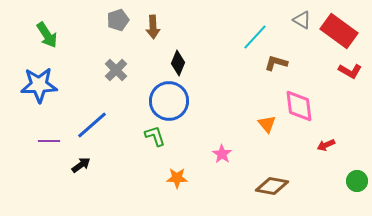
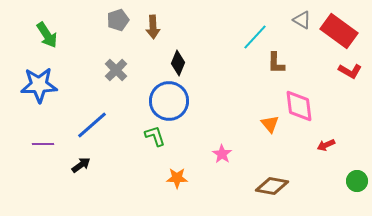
brown L-shape: rotated 105 degrees counterclockwise
orange triangle: moved 3 px right
purple line: moved 6 px left, 3 px down
